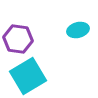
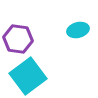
cyan square: rotated 6 degrees counterclockwise
